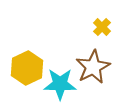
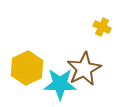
yellow cross: rotated 18 degrees counterclockwise
brown star: moved 9 px left, 2 px down
